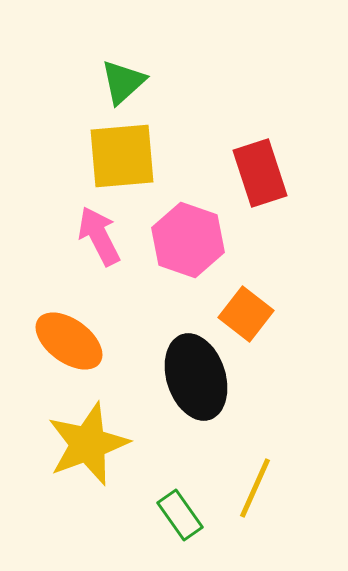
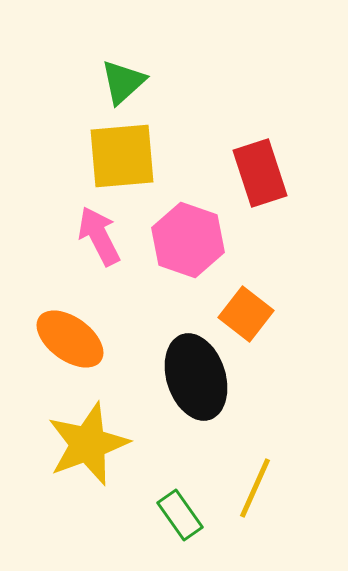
orange ellipse: moved 1 px right, 2 px up
